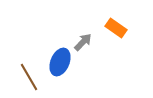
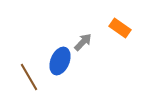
orange rectangle: moved 4 px right
blue ellipse: moved 1 px up
